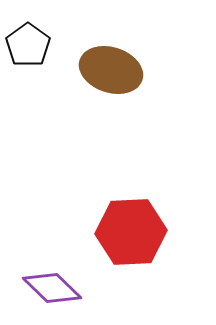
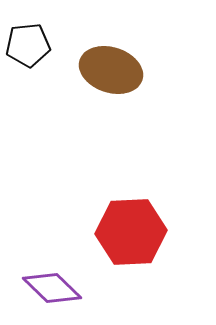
black pentagon: rotated 30 degrees clockwise
